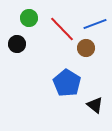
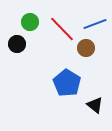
green circle: moved 1 px right, 4 px down
